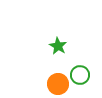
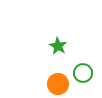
green circle: moved 3 px right, 2 px up
